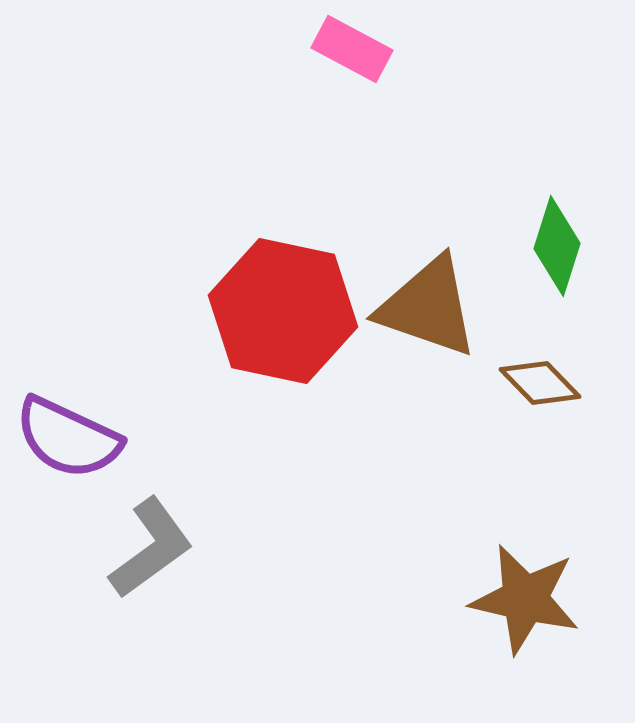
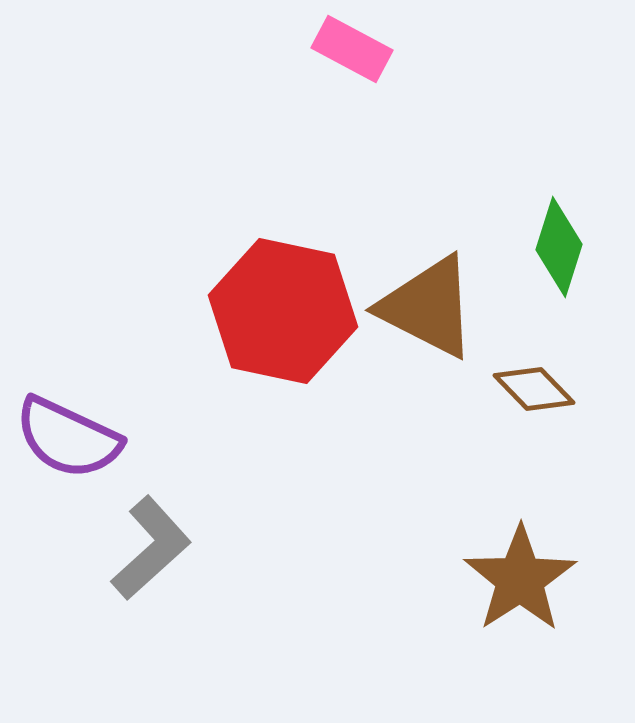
green diamond: moved 2 px right, 1 px down
brown triangle: rotated 8 degrees clockwise
brown diamond: moved 6 px left, 6 px down
gray L-shape: rotated 6 degrees counterclockwise
brown star: moved 5 px left, 20 px up; rotated 26 degrees clockwise
